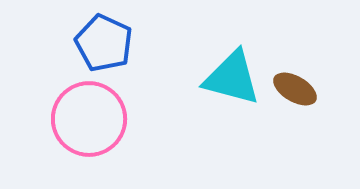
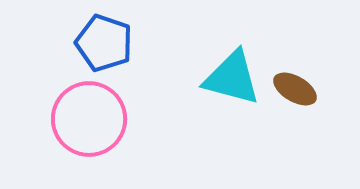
blue pentagon: rotated 6 degrees counterclockwise
